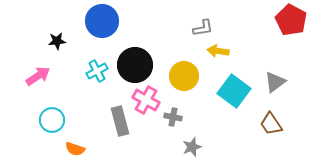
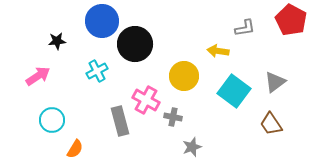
gray L-shape: moved 42 px right
black circle: moved 21 px up
orange semicircle: rotated 78 degrees counterclockwise
